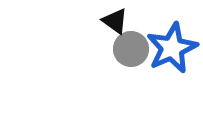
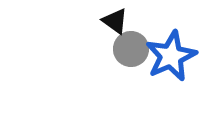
blue star: moved 1 px left, 8 px down
